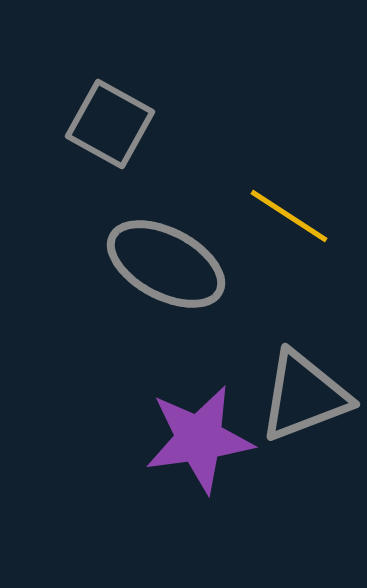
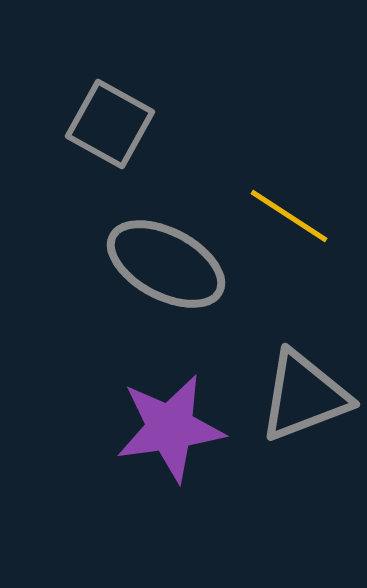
purple star: moved 29 px left, 11 px up
